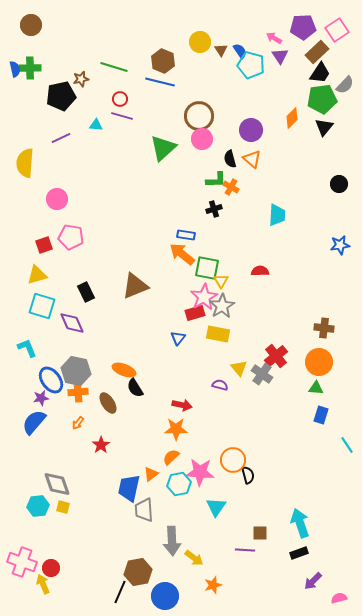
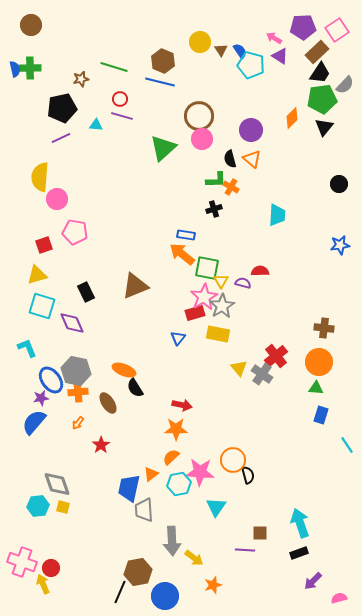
purple triangle at (280, 56): rotated 24 degrees counterclockwise
black pentagon at (61, 96): moved 1 px right, 12 px down
yellow semicircle at (25, 163): moved 15 px right, 14 px down
pink pentagon at (71, 237): moved 4 px right, 5 px up
purple semicircle at (220, 385): moved 23 px right, 102 px up
